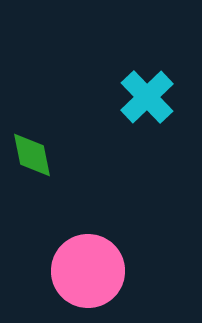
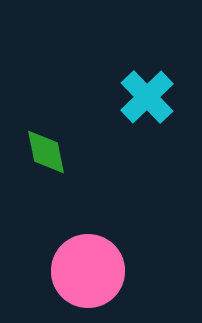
green diamond: moved 14 px right, 3 px up
